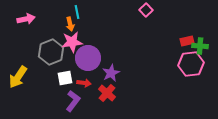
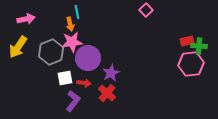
green cross: moved 1 px left
yellow arrow: moved 30 px up
